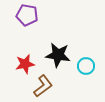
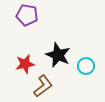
black star: rotated 15 degrees clockwise
